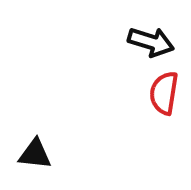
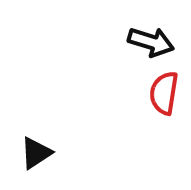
black triangle: moved 1 px right, 1 px up; rotated 39 degrees counterclockwise
